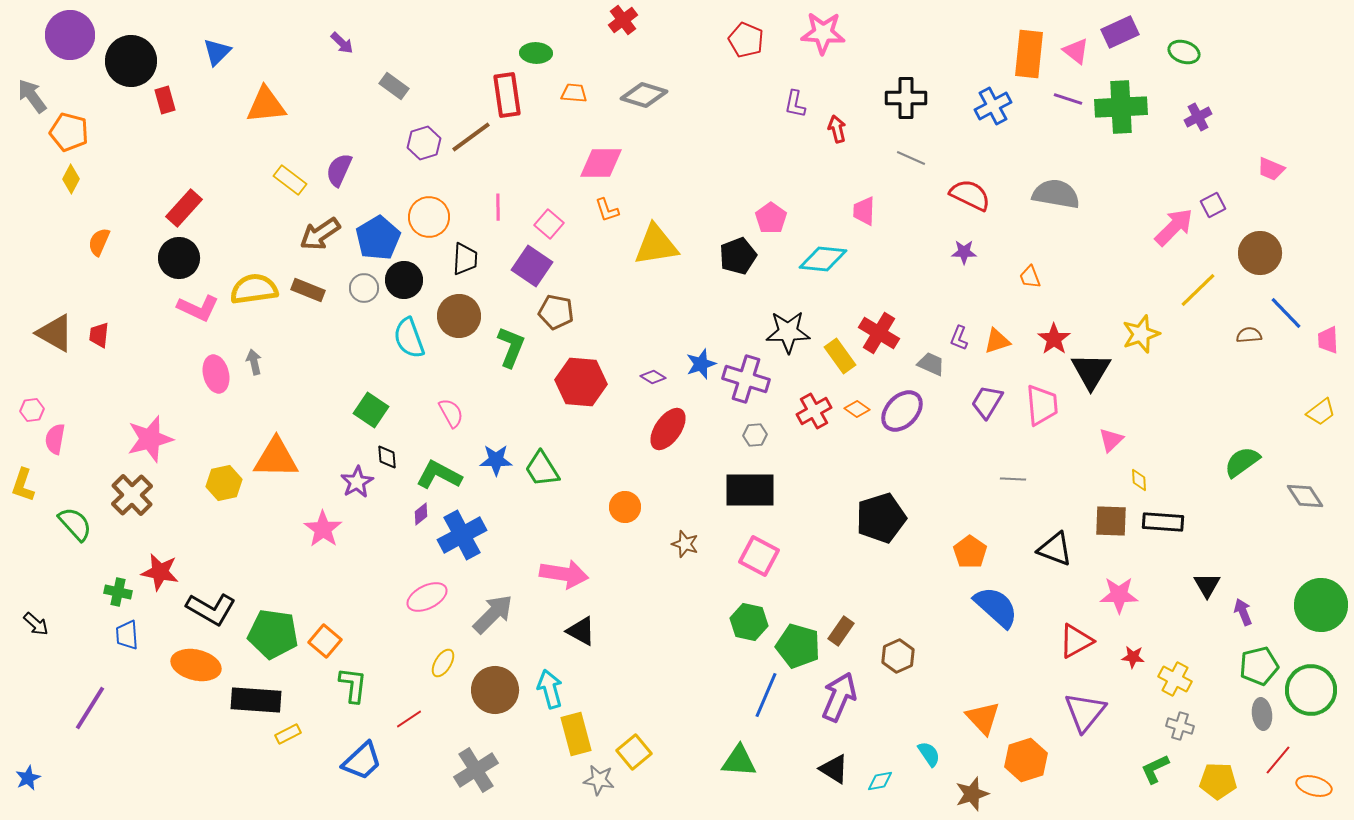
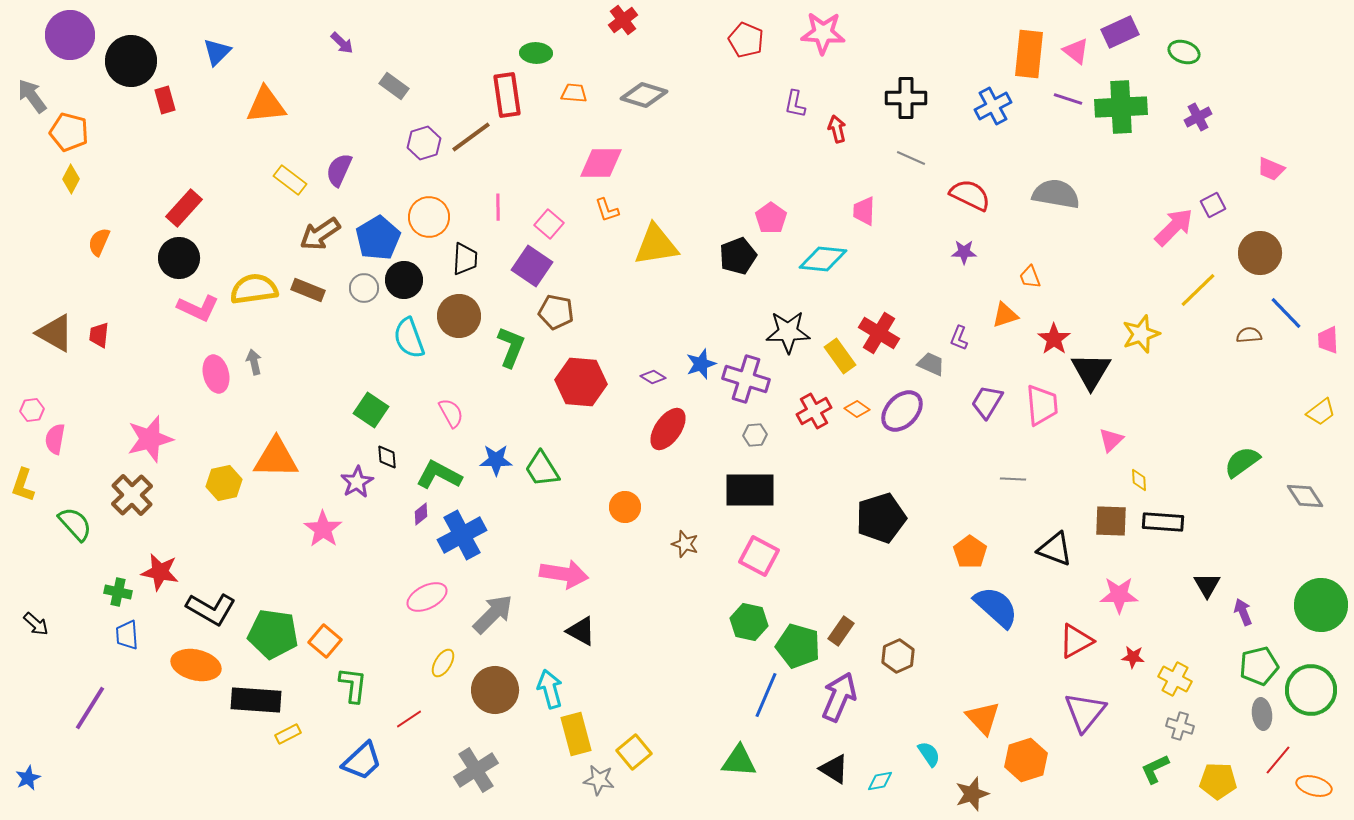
orange triangle at (997, 341): moved 8 px right, 26 px up
